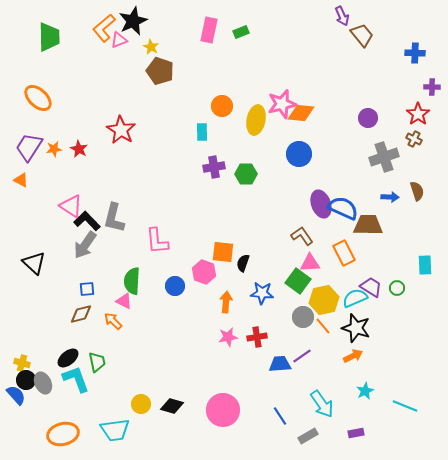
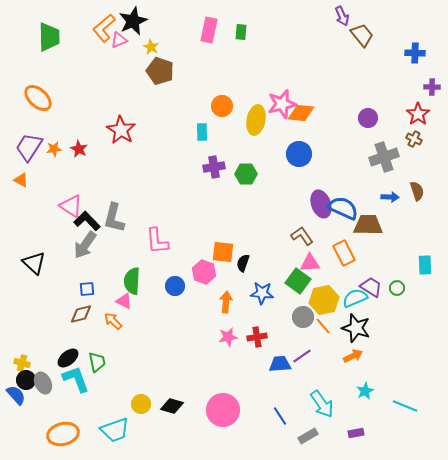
green rectangle at (241, 32): rotated 63 degrees counterclockwise
cyan trapezoid at (115, 430): rotated 12 degrees counterclockwise
